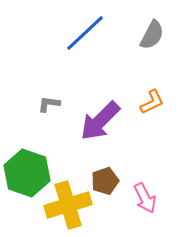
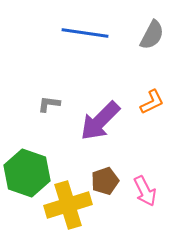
blue line: rotated 51 degrees clockwise
pink arrow: moved 7 px up
